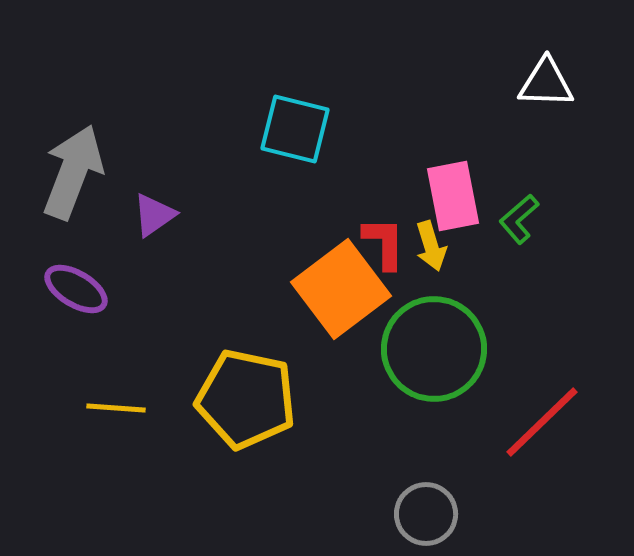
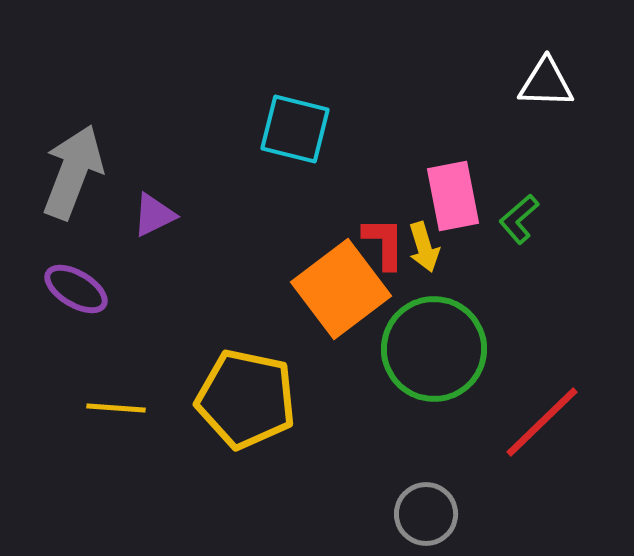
purple triangle: rotated 9 degrees clockwise
yellow arrow: moved 7 px left, 1 px down
